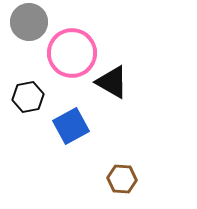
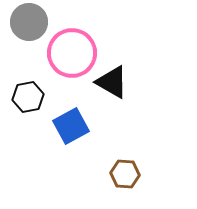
brown hexagon: moved 3 px right, 5 px up
